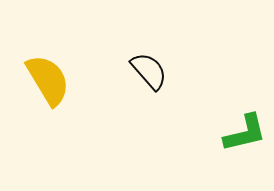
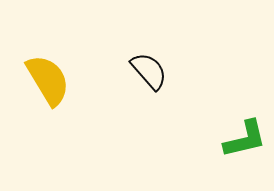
green L-shape: moved 6 px down
